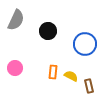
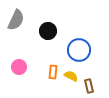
blue circle: moved 6 px left, 6 px down
pink circle: moved 4 px right, 1 px up
